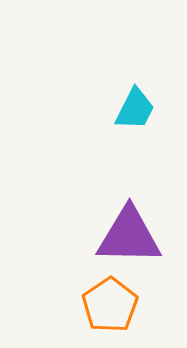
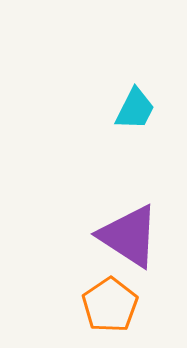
purple triangle: rotated 32 degrees clockwise
